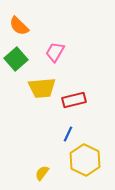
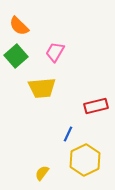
green square: moved 3 px up
red rectangle: moved 22 px right, 6 px down
yellow hexagon: rotated 8 degrees clockwise
